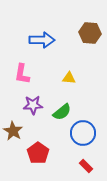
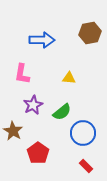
brown hexagon: rotated 15 degrees counterclockwise
purple star: rotated 24 degrees counterclockwise
